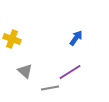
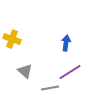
blue arrow: moved 10 px left, 5 px down; rotated 28 degrees counterclockwise
